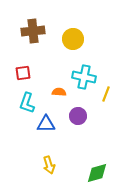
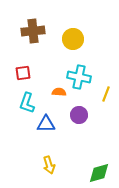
cyan cross: moved 5 px left
purple circle: moved 1 px right, 1 px up
green diamond: moved 2 px right
